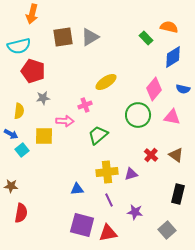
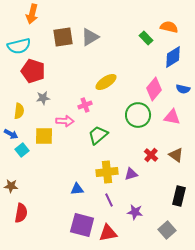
black rectangle: moved 1 px right, 2 px down
